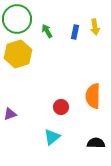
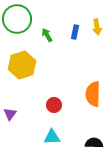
yellow arrow: moved 2 px right
green arrow: moved 4 px down
yellow hexagon: moved 4 px right, 11 px down
orange semicircle: moved 2 px up
red circle: moved 7 px left, 2 px up
purple triangle: rotated 32 degrees counterclockwise
cyan triangle: rotated 36 degrees clockwise
black semicircle: moved 2 px left
